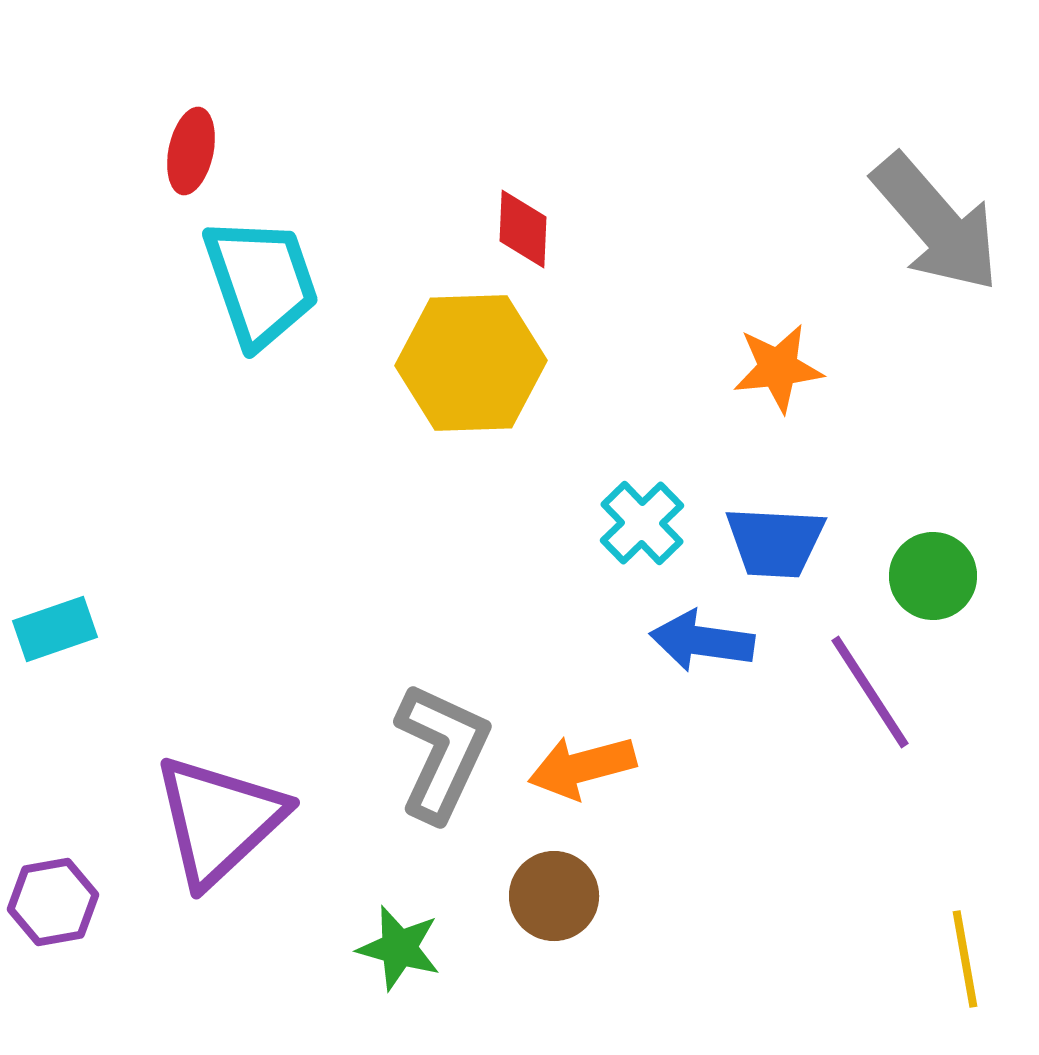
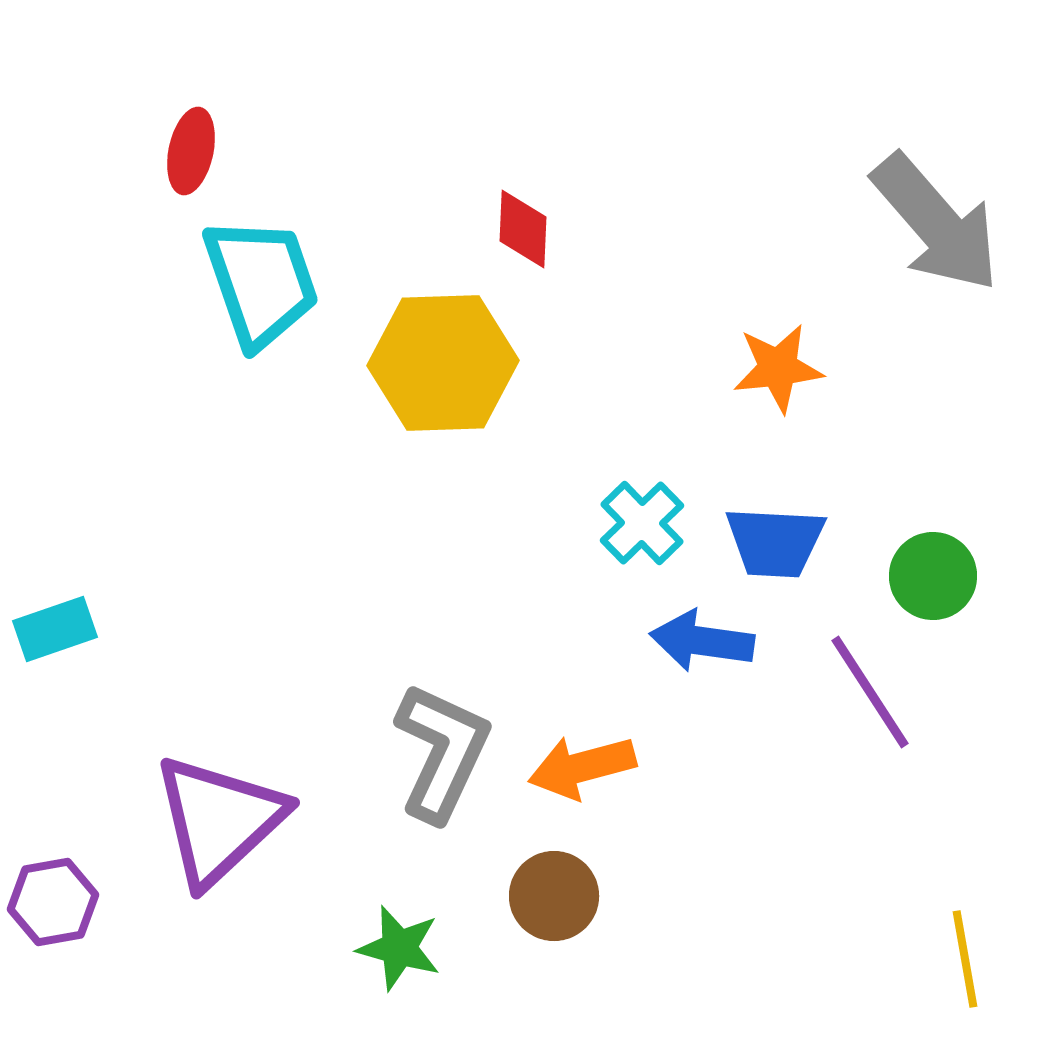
yellow hexagon: moved 28 px left
